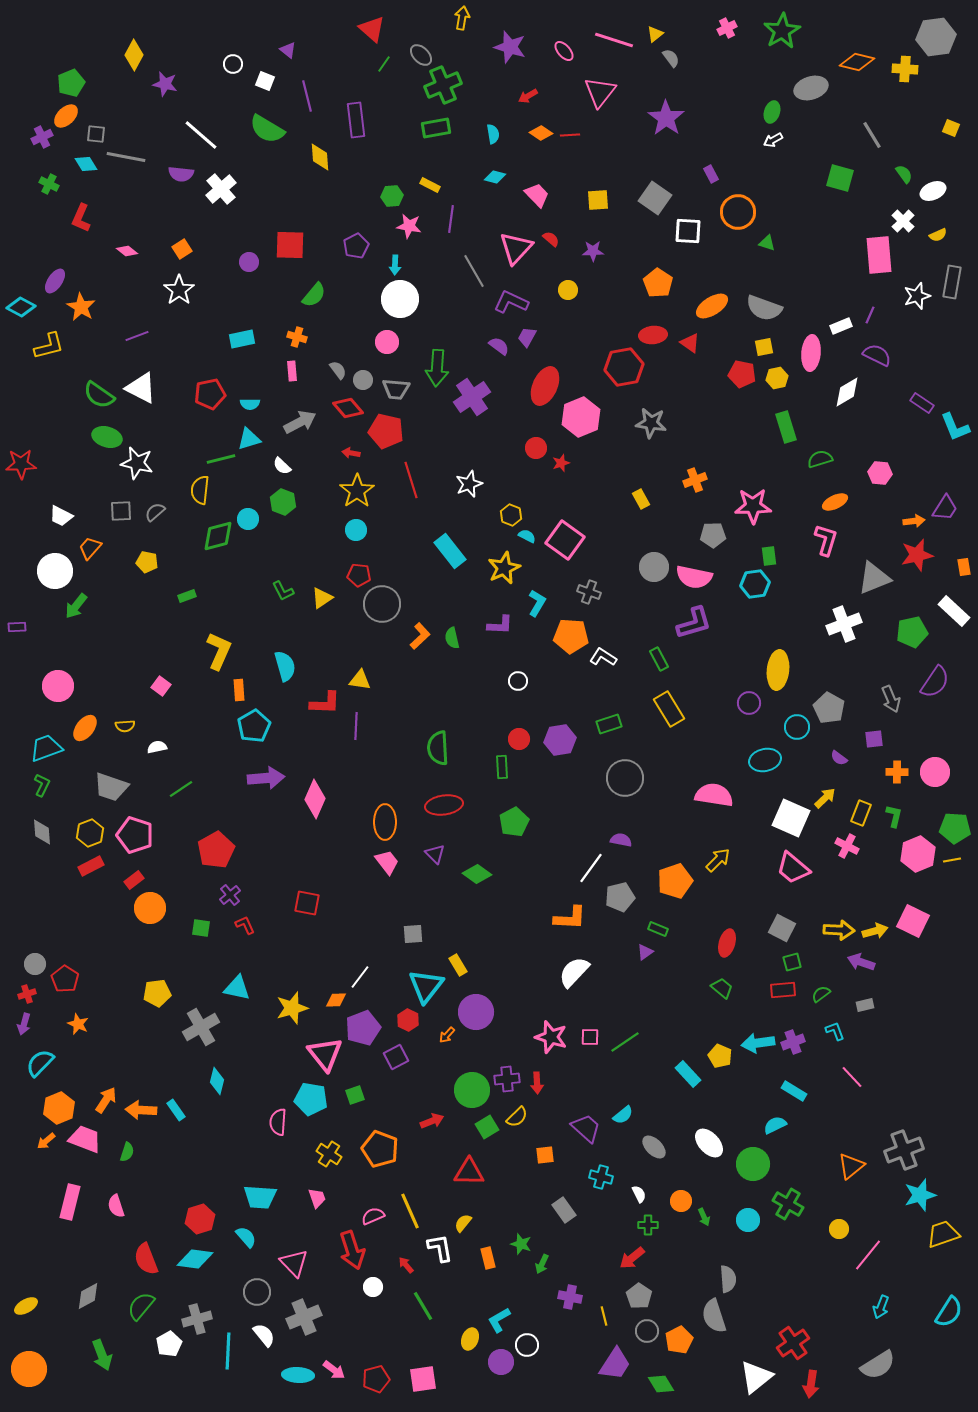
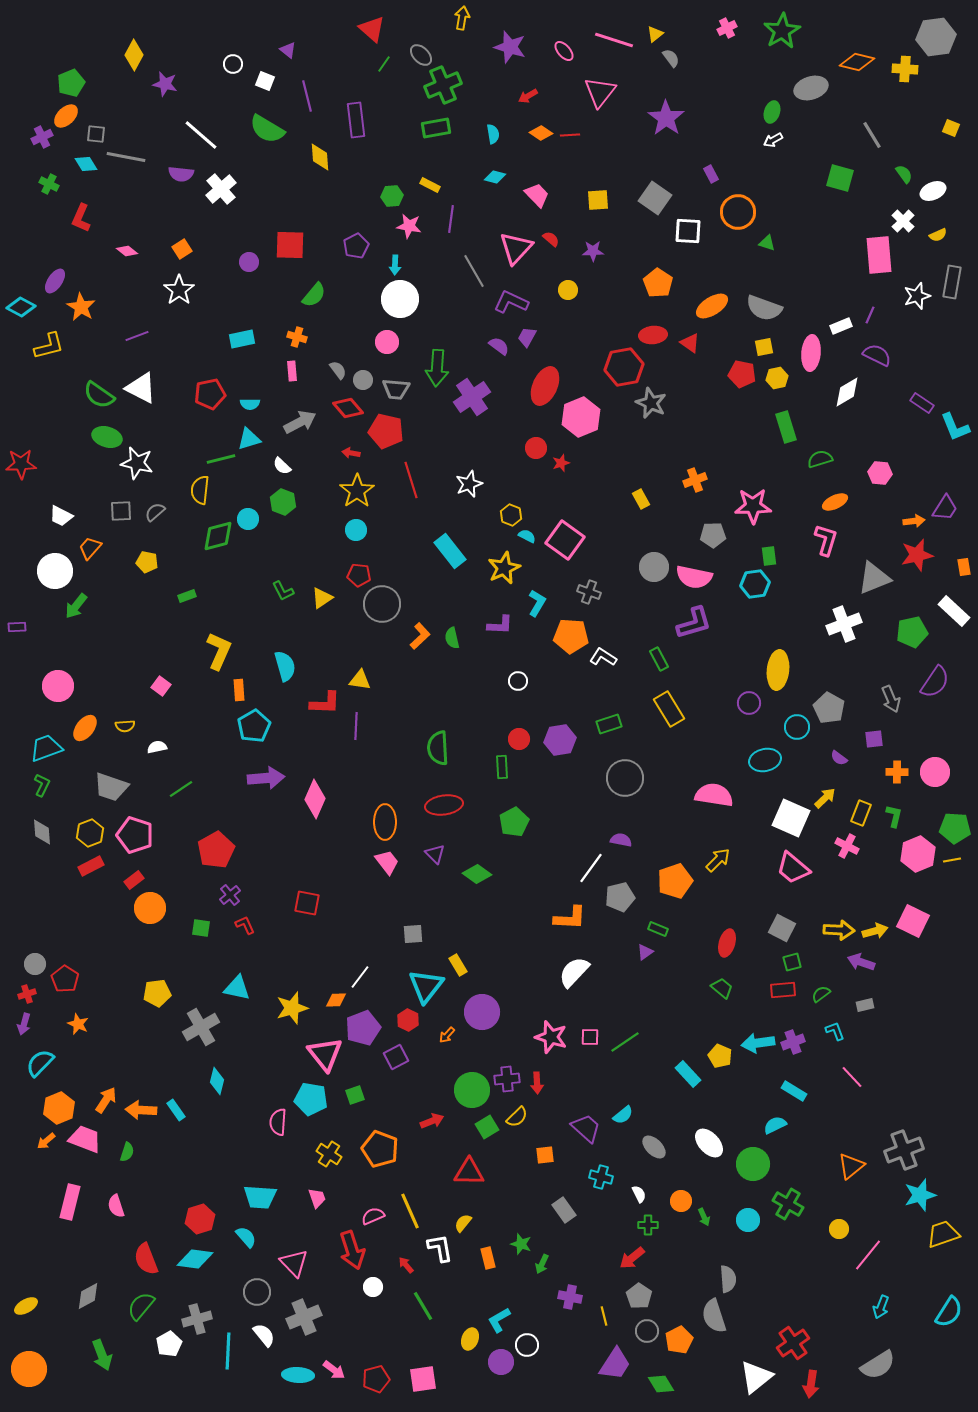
gray star at (651, 423): moved 20 px up; rotated 16 degrees clockwise
purple circle at (476, 1012): moved 6 px right
